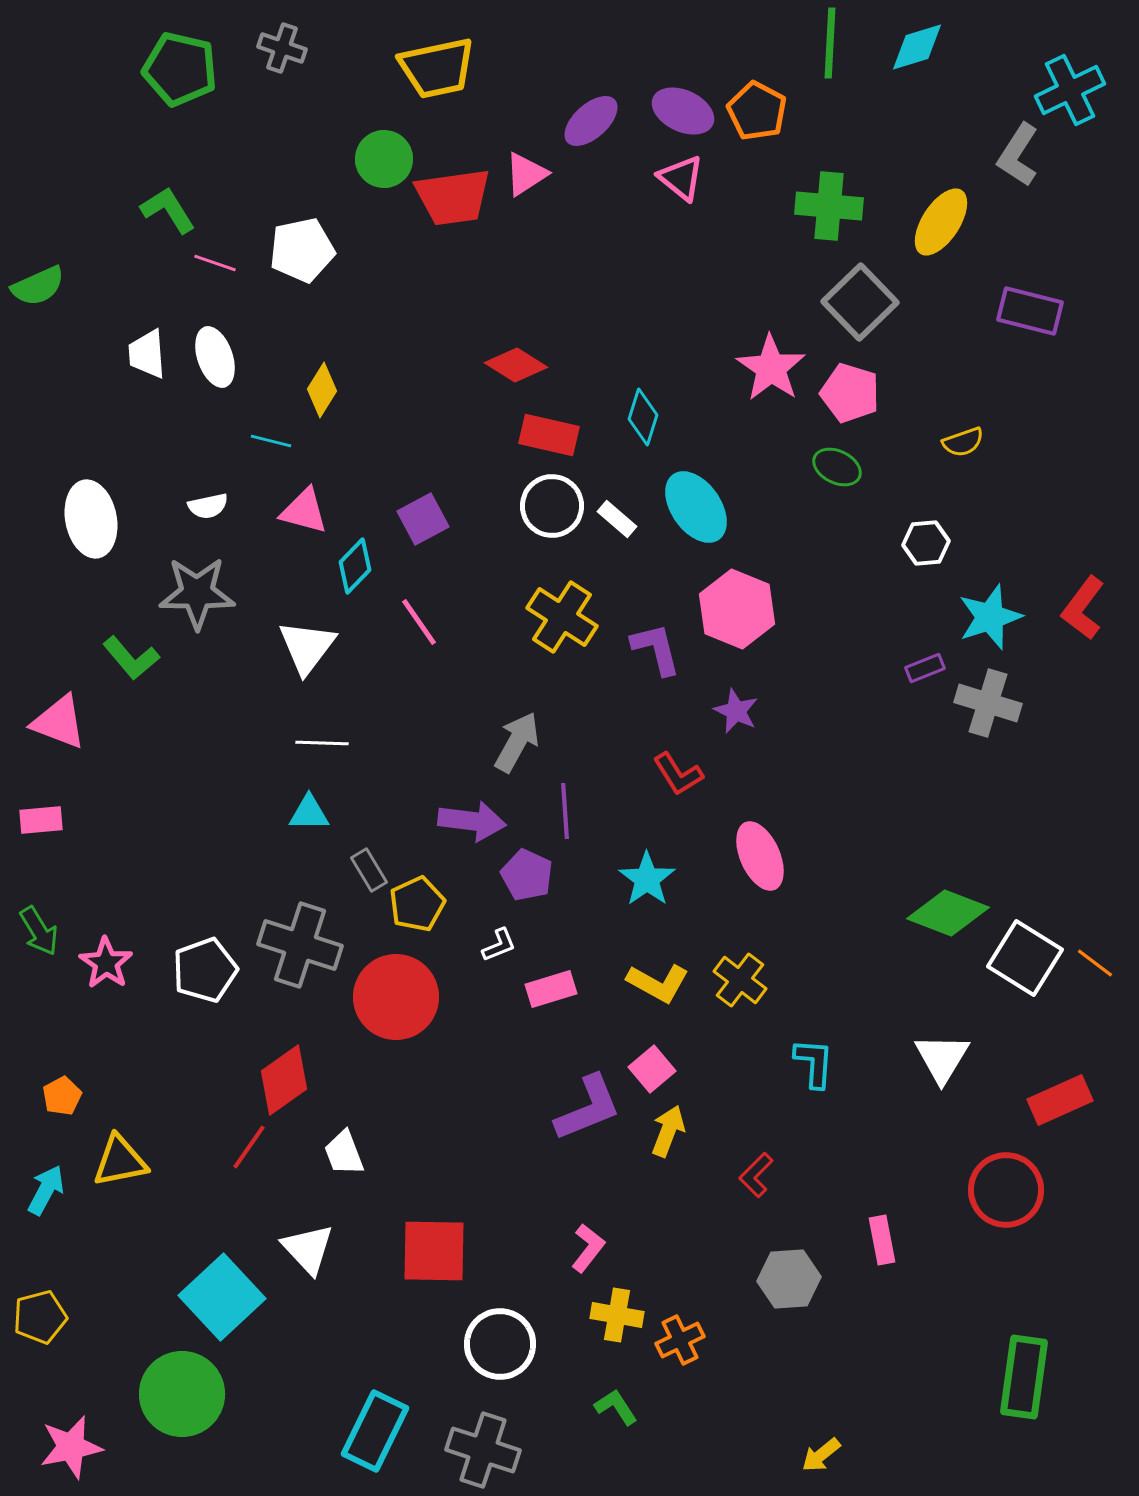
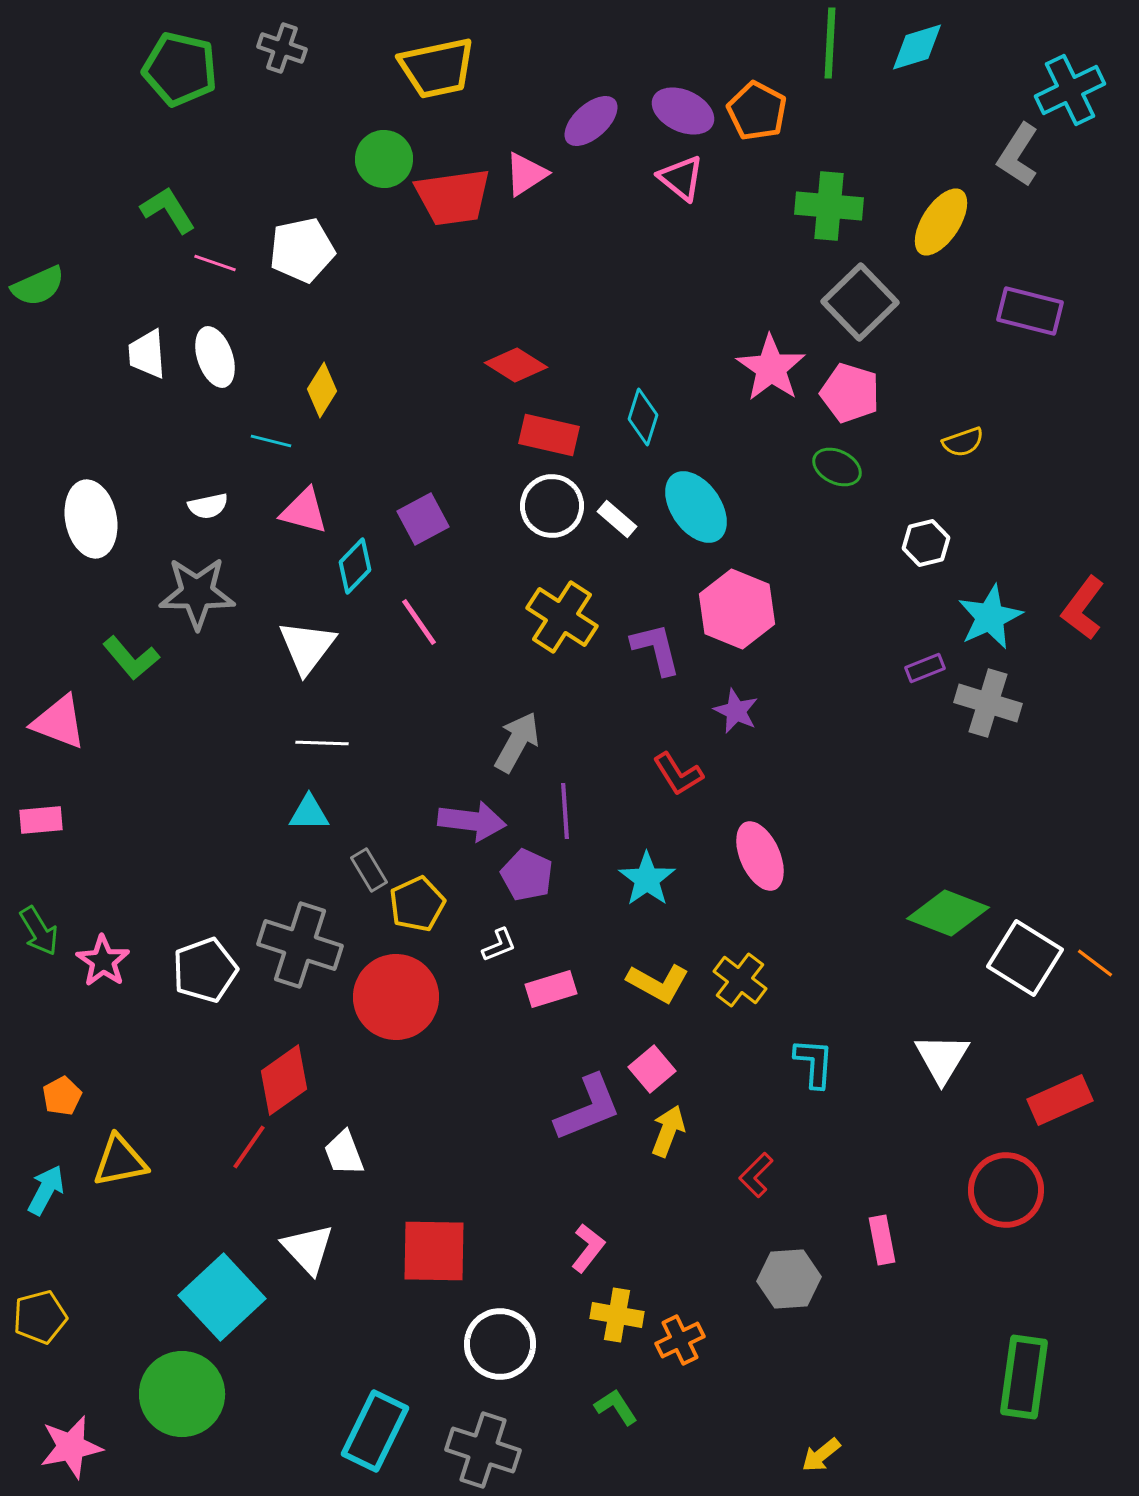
white hexagon at (926, 543): rotated 9 degrees counterclockwise
cyan star at (990, 617): rotated 6 degrees counterclockwise
pink star at (106, 963): moved 3 px left, 2 px up
